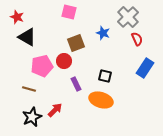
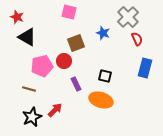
blue rectangle: rotated 18 degrees counterclockwise
